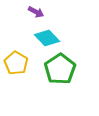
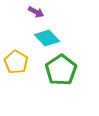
yellow pentagon: moved 1 px up
green pentagon: moved 1 px right, 1 px down
